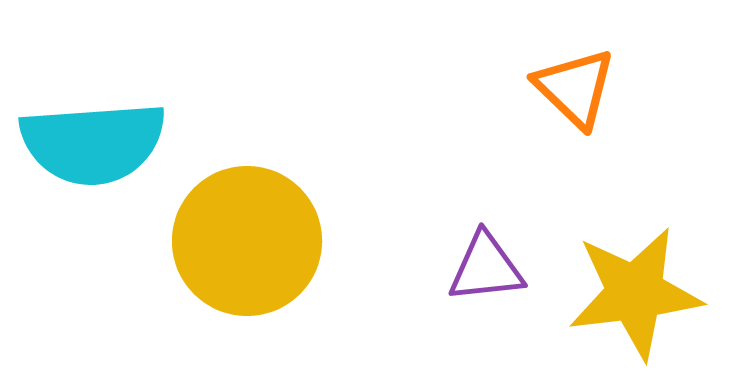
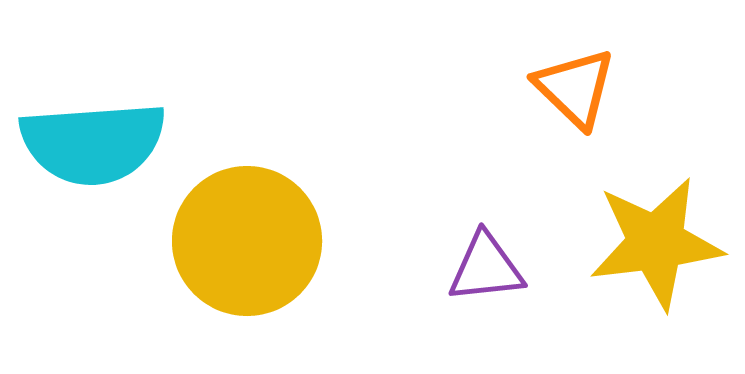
yellow star: moved 21 px right, 50 px up
